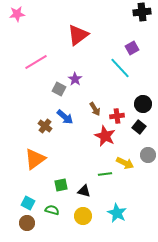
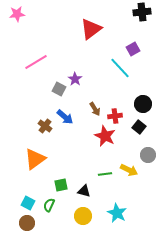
red triangle: moved 13 px right, 6 px up
purple square: moved 1 px right, 1 px down
red cross: moved 2 px left
yellow arrow: moved 4 px right, 7 px down
green semicircle: moved 3 px left, 5 px up; rotated 80 degrees counterclockwise
